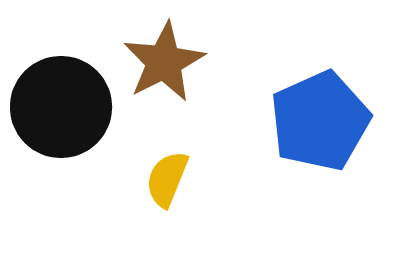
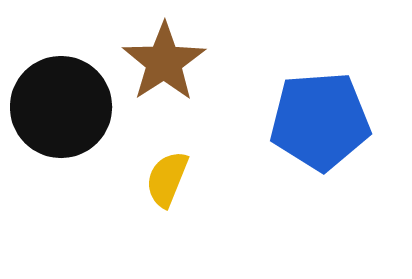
brown star: rotated 6 degrees counterclockwise
blue pentagon: rotated 20 degrees clockwise
